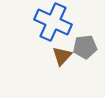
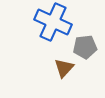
brown triangle: moved 2 px right, 12 px down
